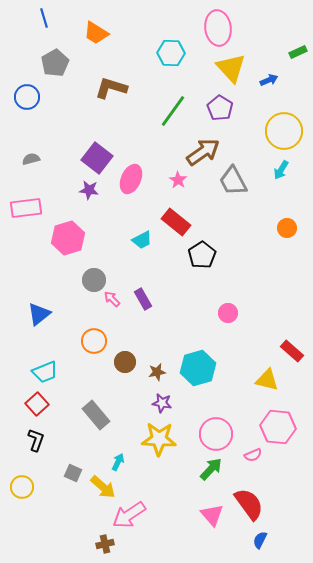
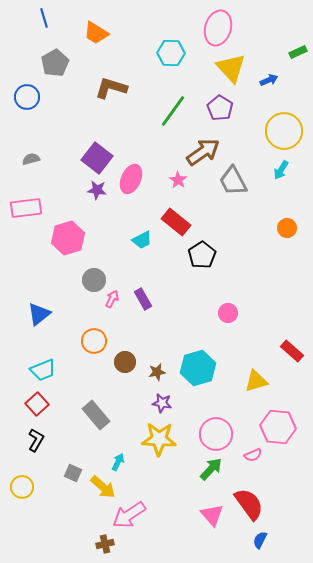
pink ellipse at (218, 28): rotated 24 degrees clockwise
purple star at (89, 190): moved 8 px right
pink arrow at (112, 299): rotated 72 degrees clockwise
cyan trapezoid at (45, 372): moved 2 px left, 2 px up
yellow triangle at (267, 380): moved 11 px left, 1 px down; rotated 30 degrees counterclockwise
black L-shape at (36, 440): rotated 10 degrees clockwise
